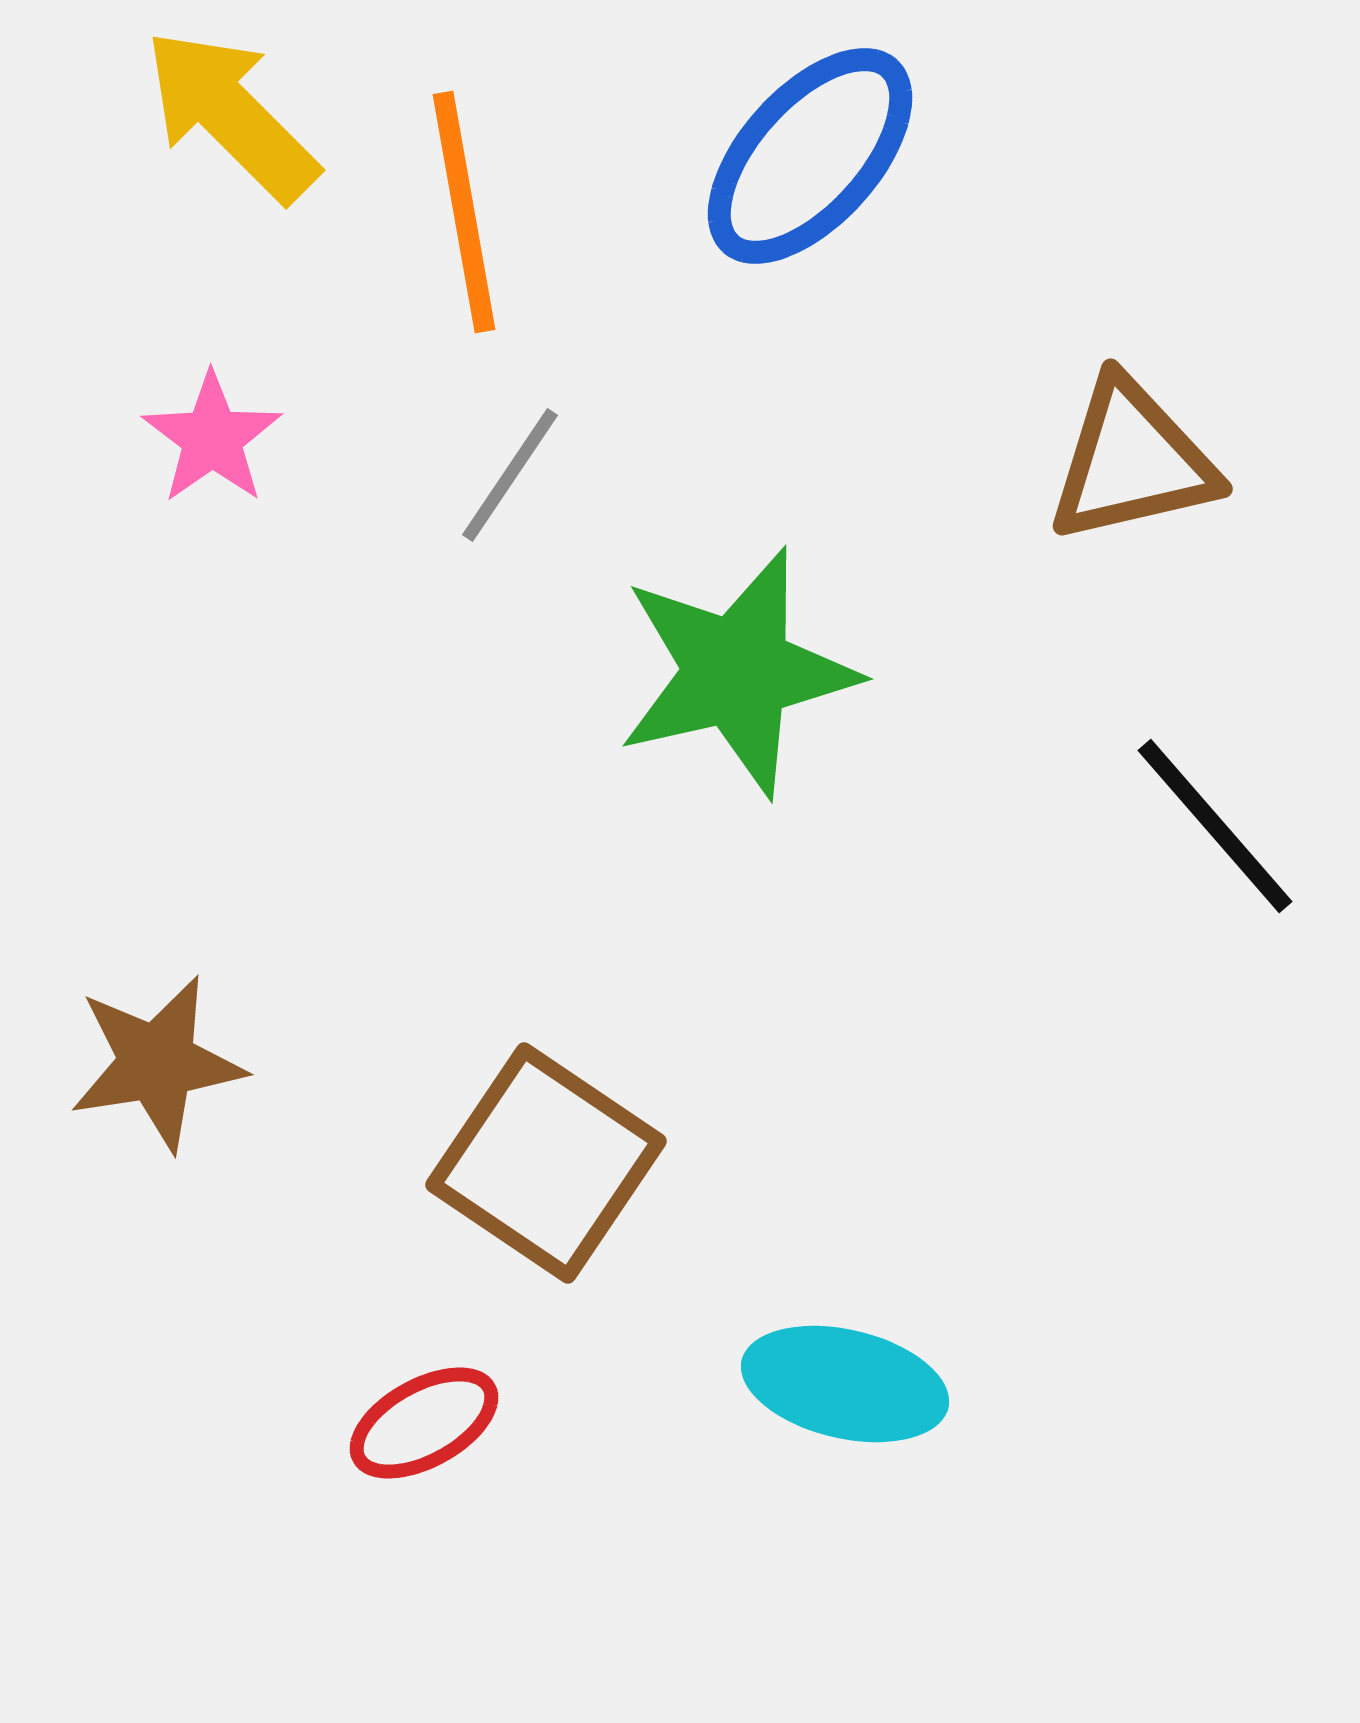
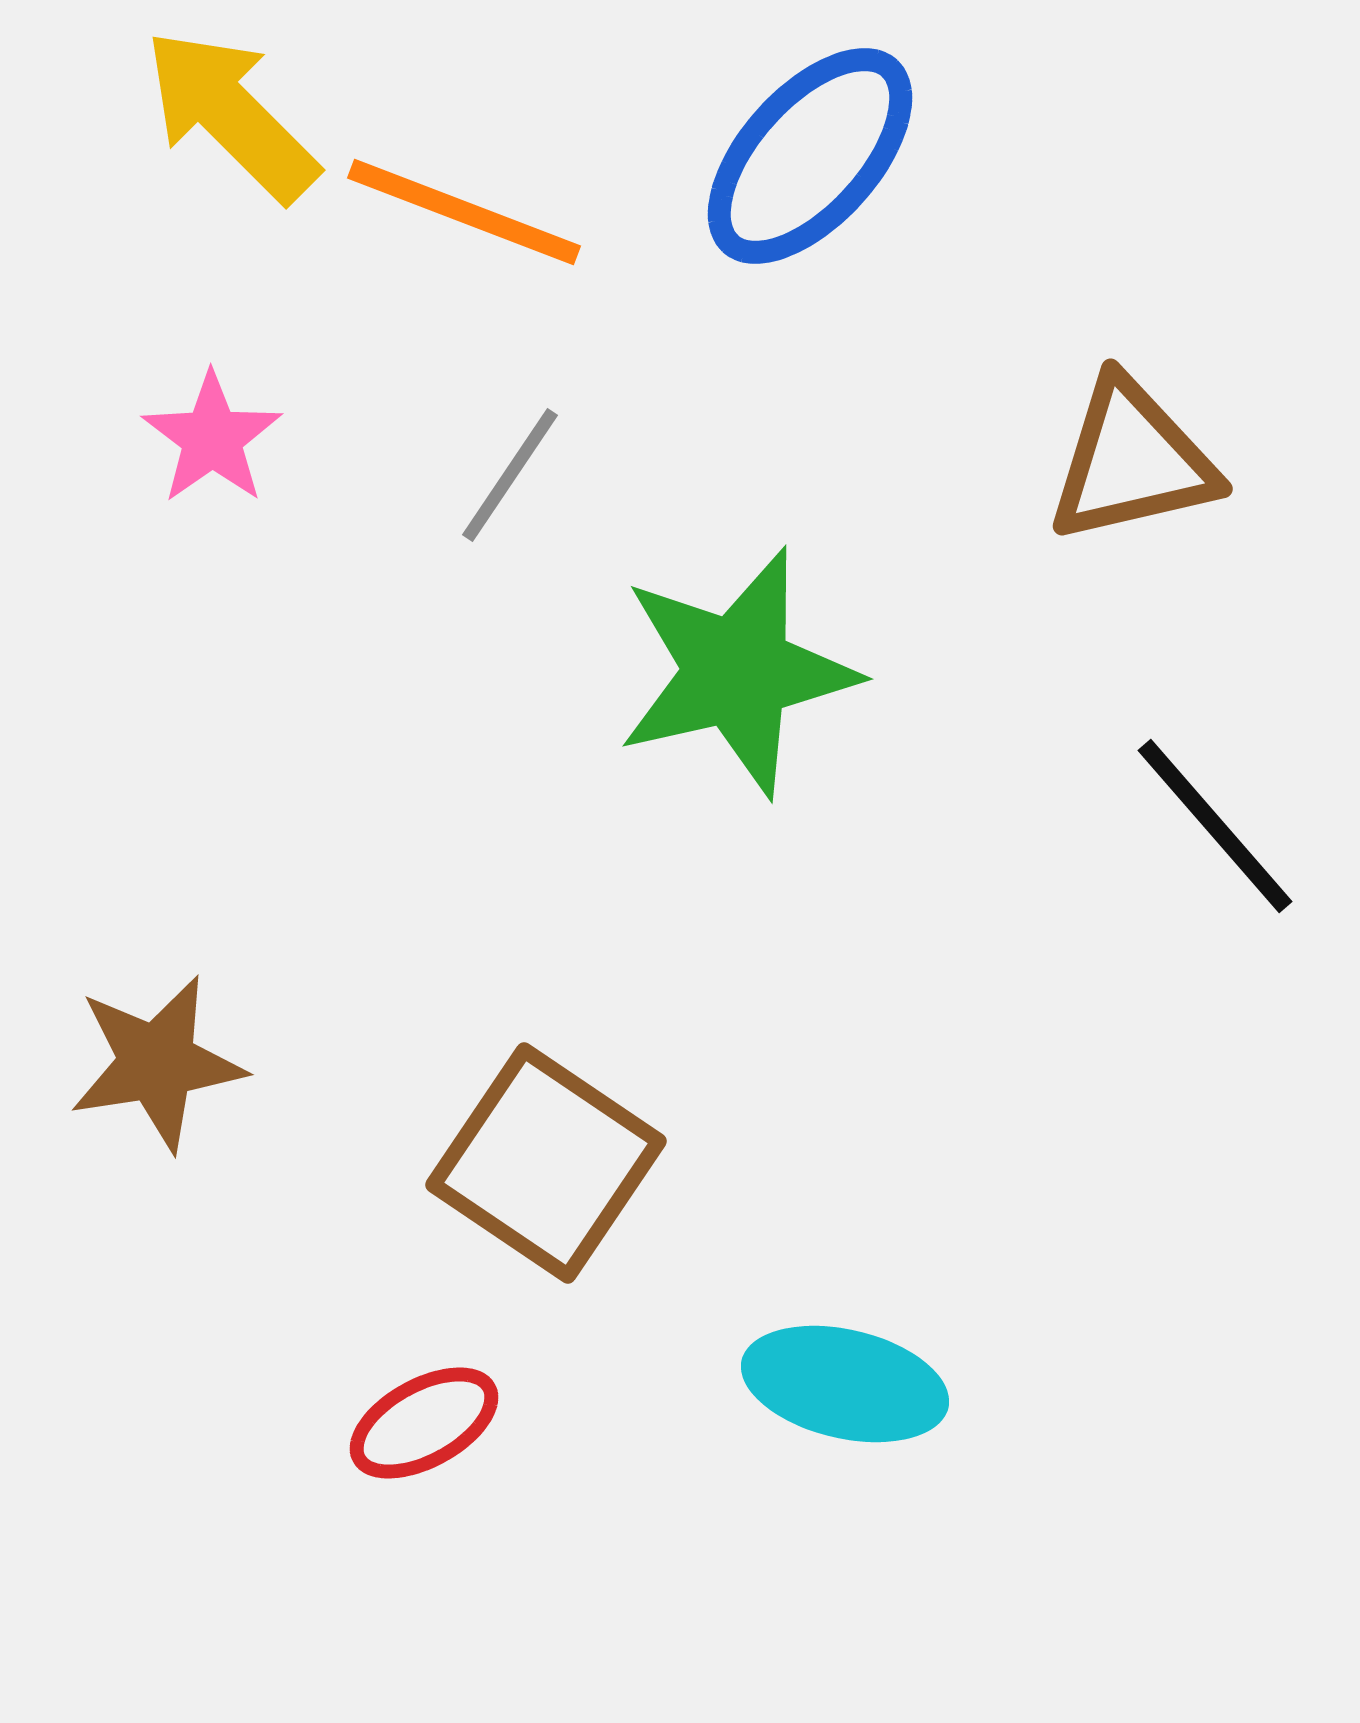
orange line: rotated 59 degrees counterclockwise
